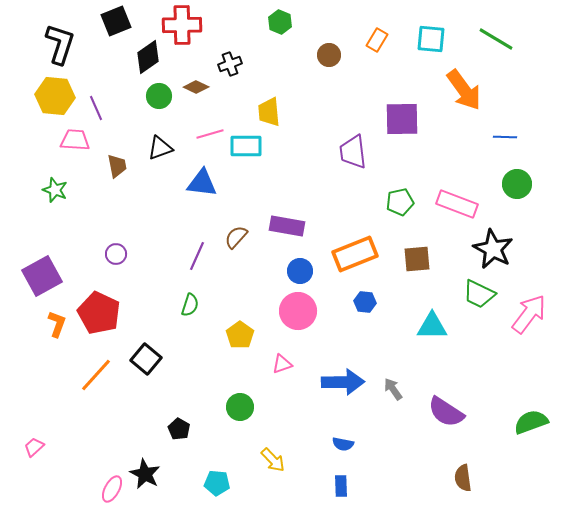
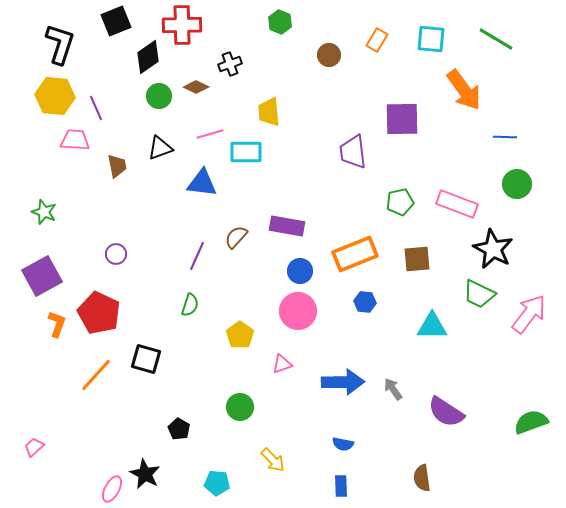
cyan rectangle at (246, 146): moved 6 px down
green star at (55, 190): moved 11 px left, 22 px down
black square at (146, 359): rotated 24 degrees counterclockwise
brown semicircle at (463, 478): moved 41 px left
